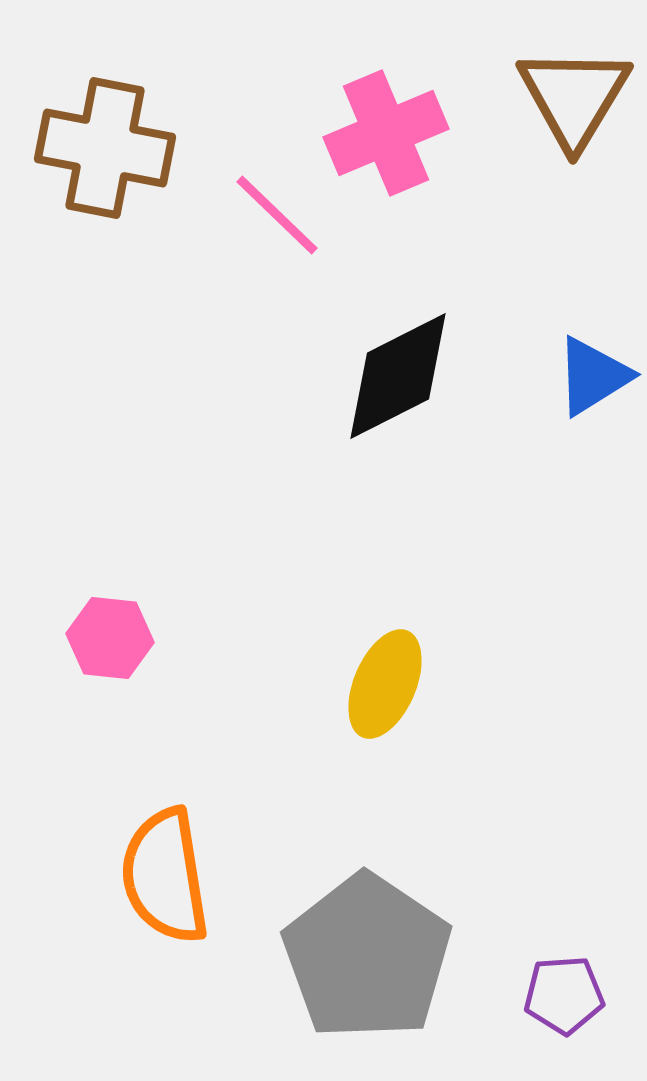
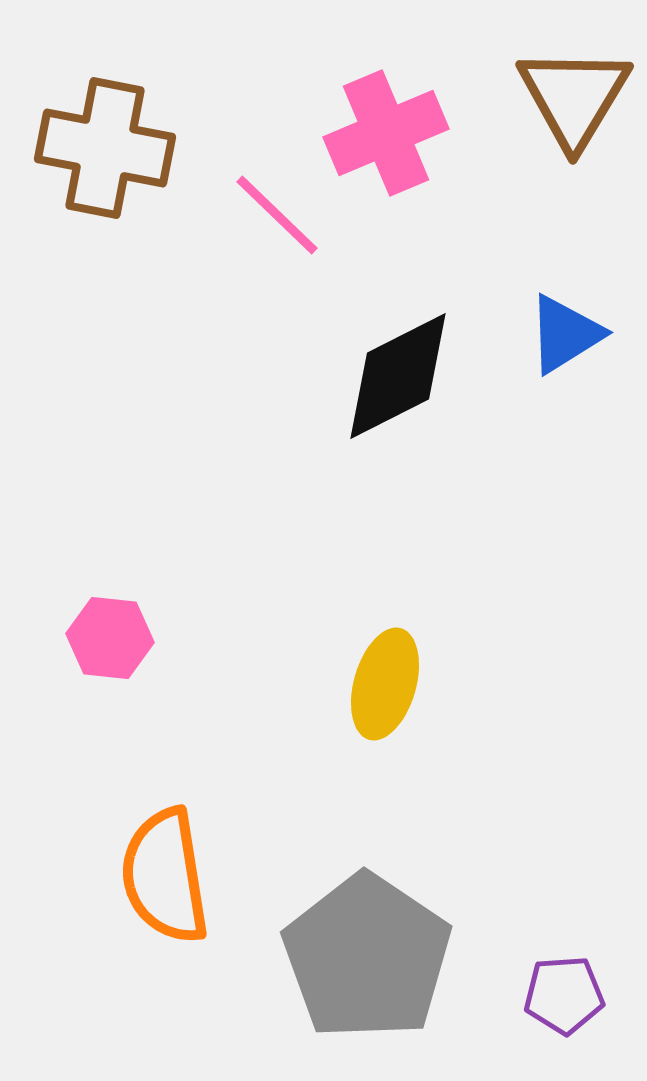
blue triangle: moved 28 px left, 42 px up
yellow ellipse: rotated 7 degrees counterclockwise
